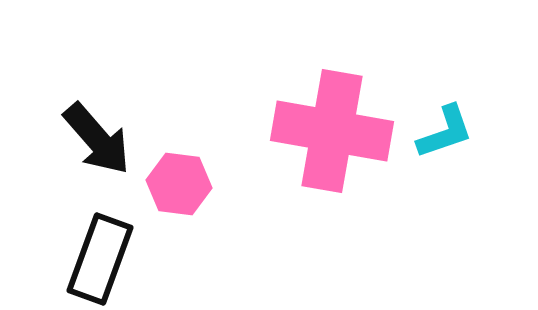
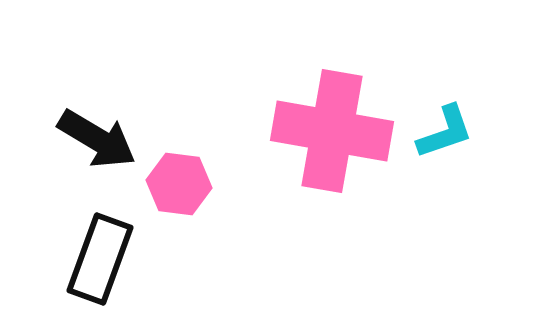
black arrow: rotated 18 degrees counterclockwise
